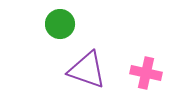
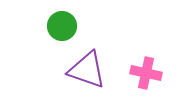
green circle: moved 2 px right, 2 px down
